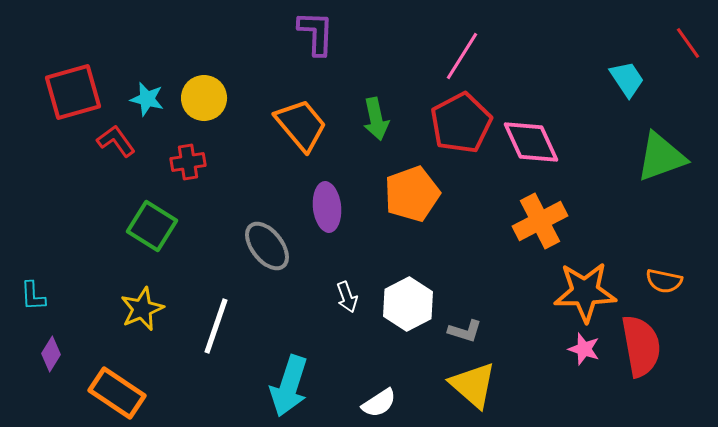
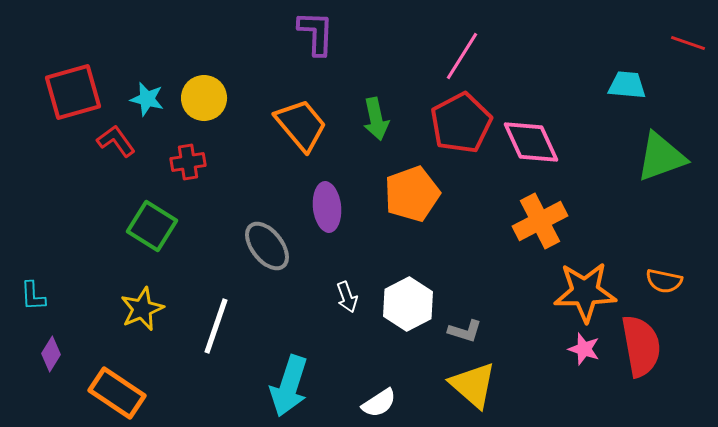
red line: rotated 36 degrees counterclockwise
cyan trapezoid: moved 6 px down; rotated 51 degrees counterclockwise
